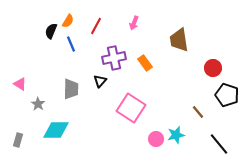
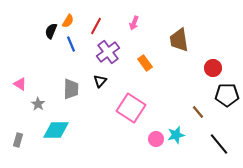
purple cross: moved 6 px left, 6 px up; rotated 25 degrees counterclockwise
black pentagon: rotated 20 degrees counterclockwise
